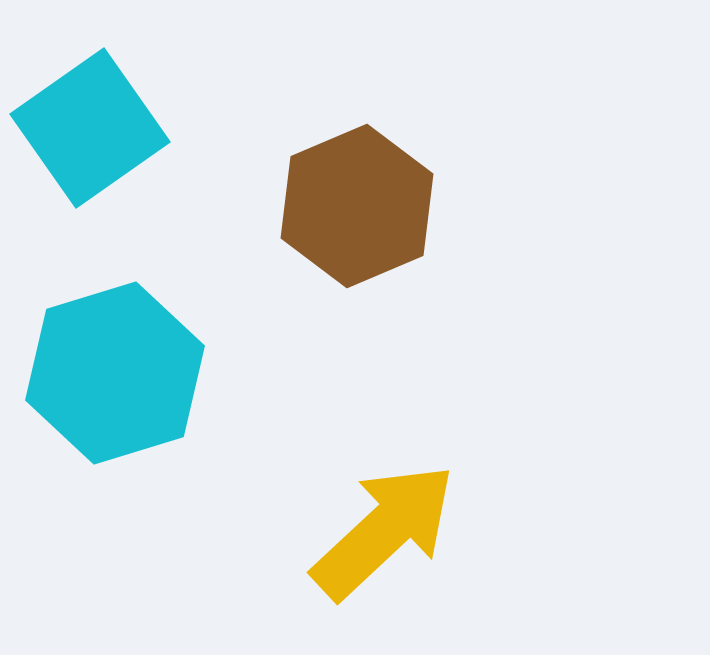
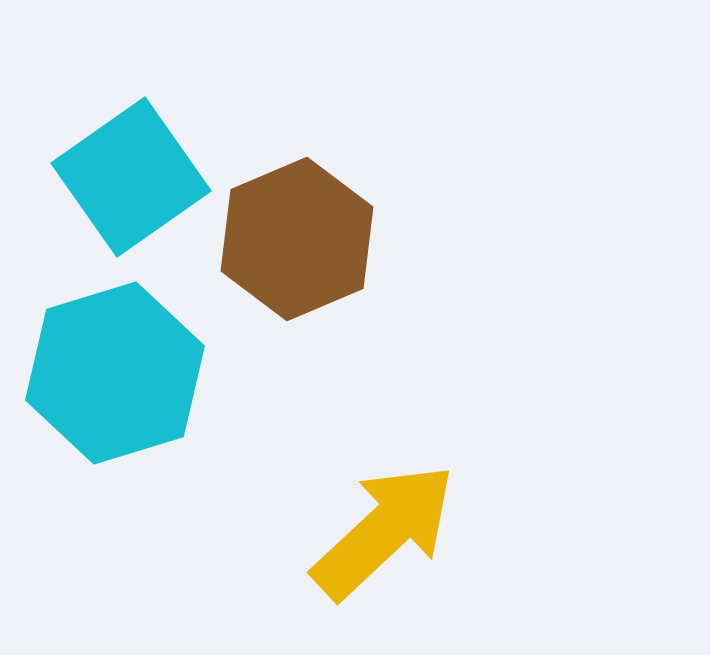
cyan square: moved 41 px right, 49 px down
brown hexagon: moved 60 px left, 33 px down
